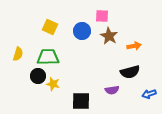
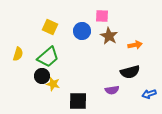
orange arrow: moved 1 px right, 1 px up
green trapezoid: rotated 140 degrees clockwise
black circle: moved 4 px right
black square: moved 3 px left
